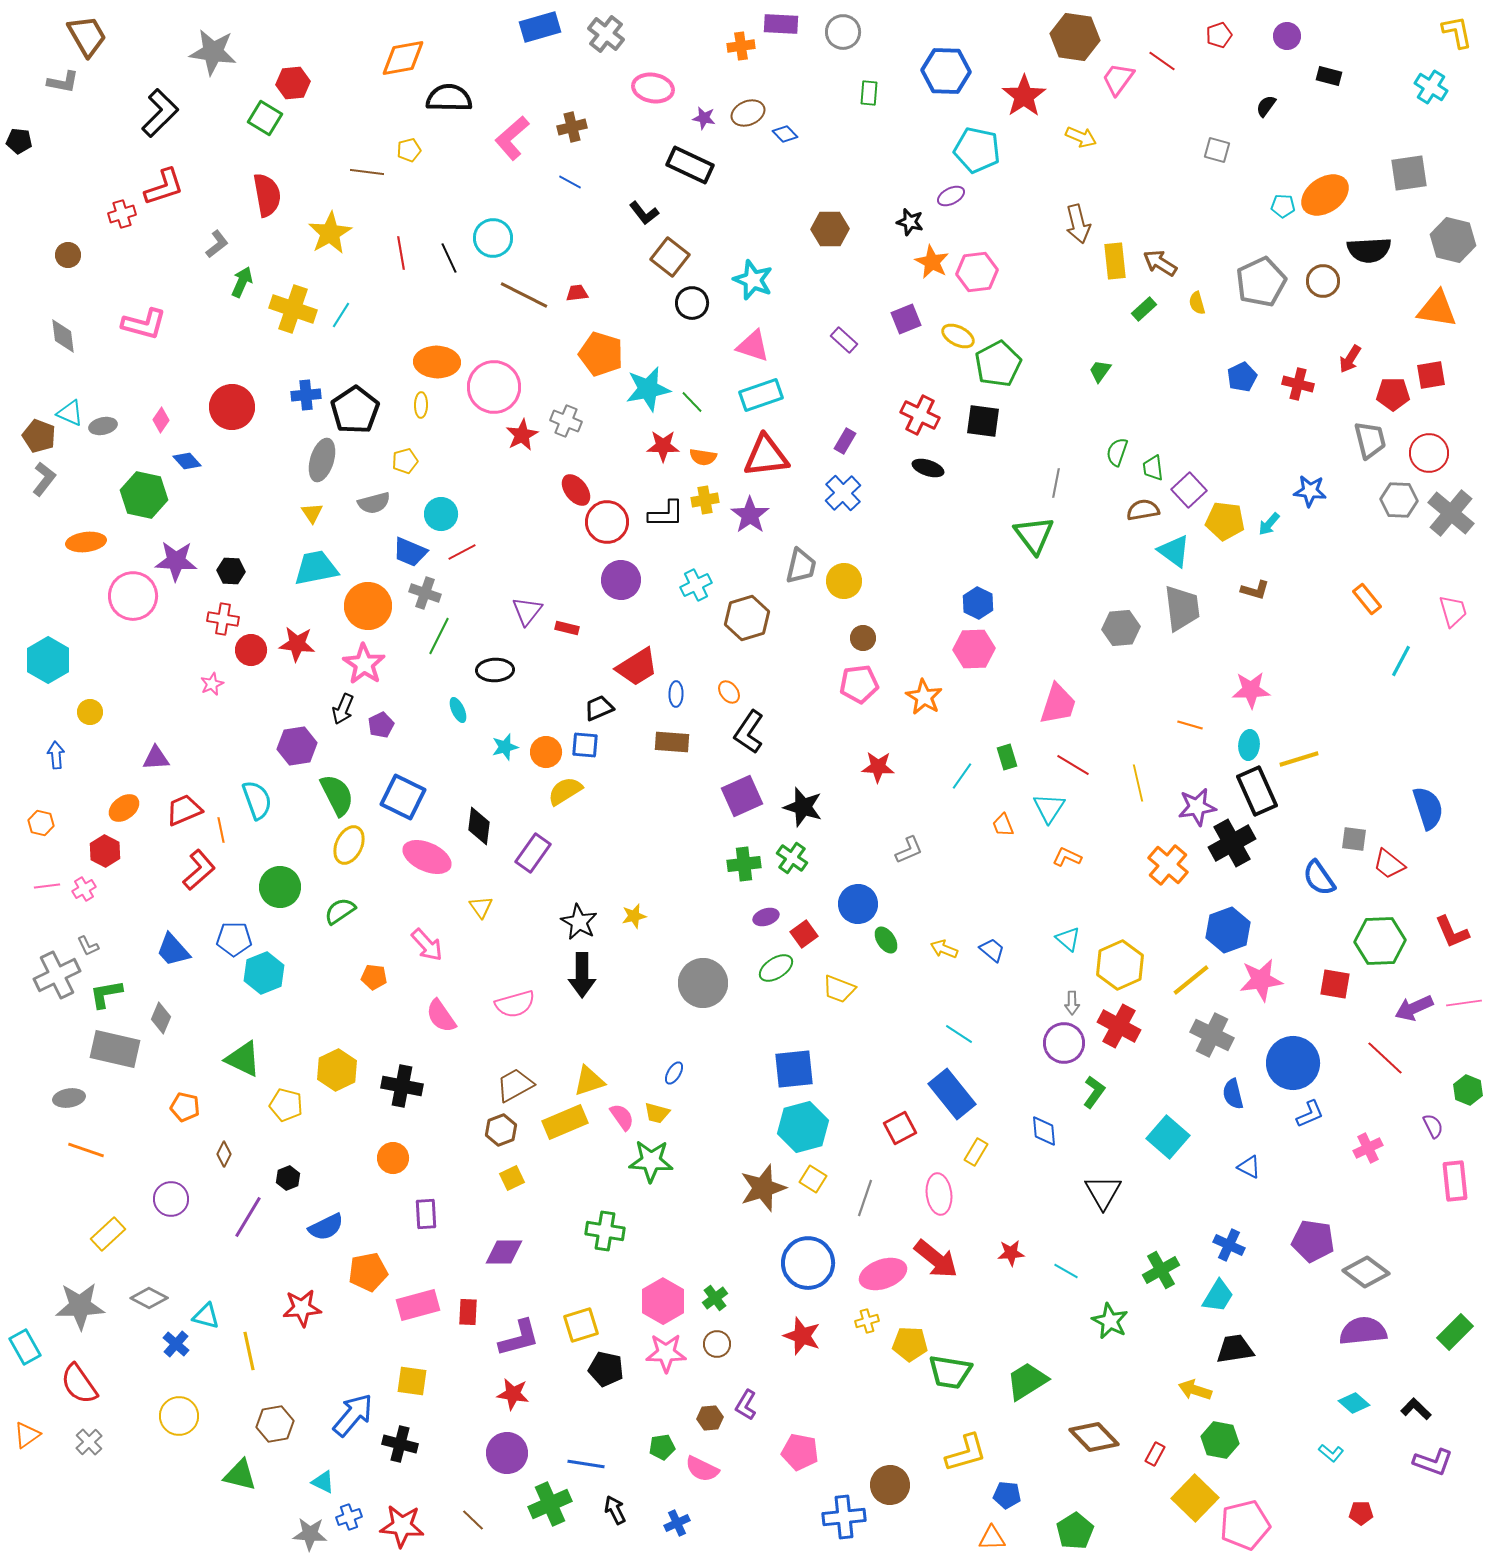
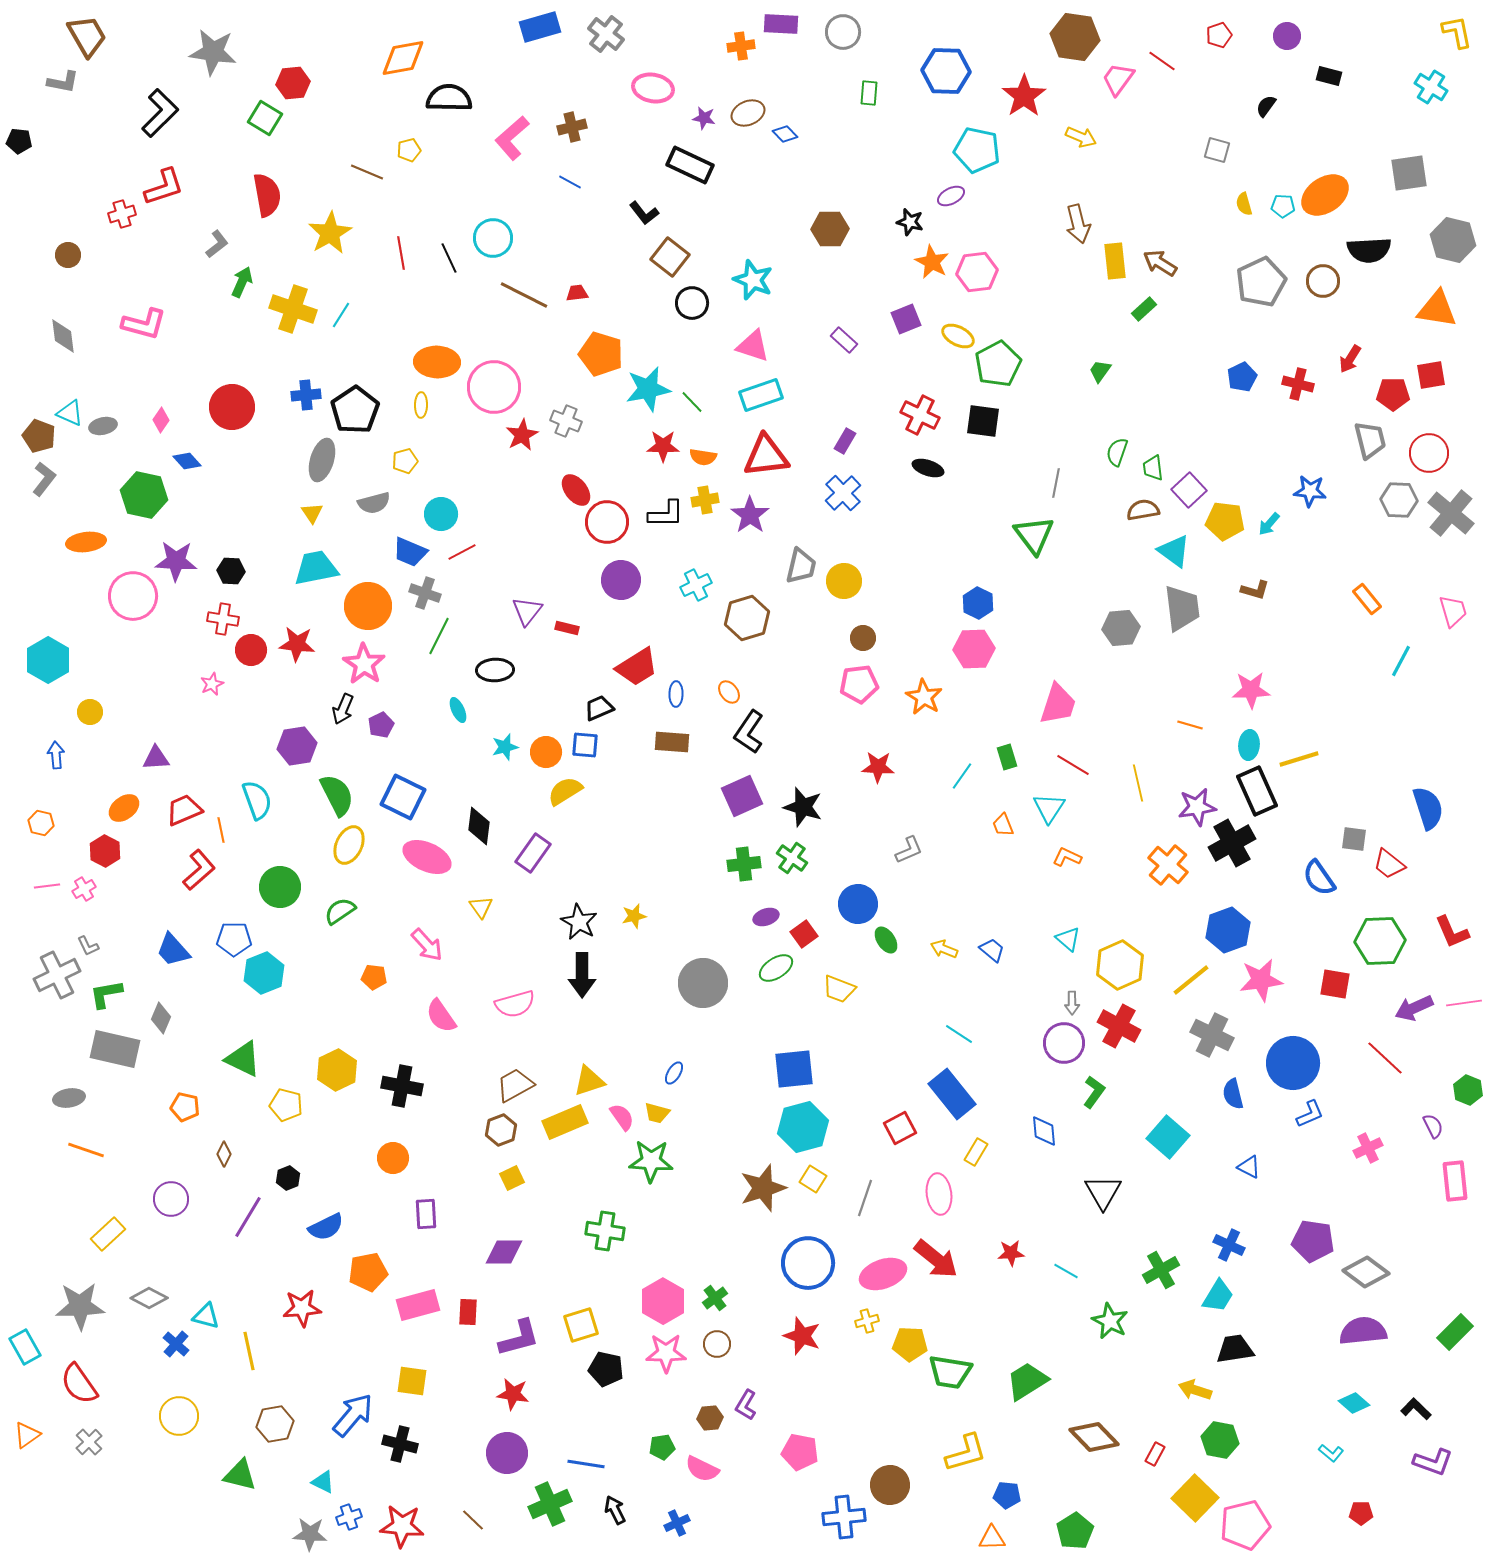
brown line at (367, 172): rotated 16 degrees clockwise
yellow semicircle at (1197, 303): moved 47 px right, 99 px up
